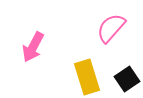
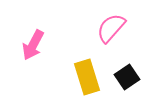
pink arrow: moved 2 px up
black square: moved 2 px up
